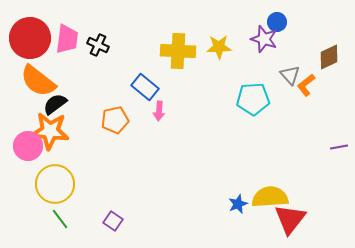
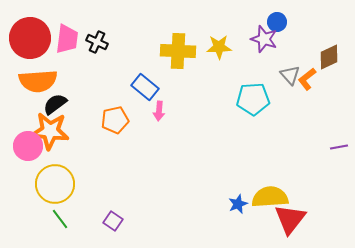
black cross: moved 1 px left, 3 px up
orange semicircle: rotated 42 degrees counterclockwise
orange L-shape: moved 1 px right, 6 px up
